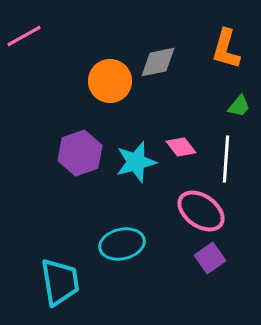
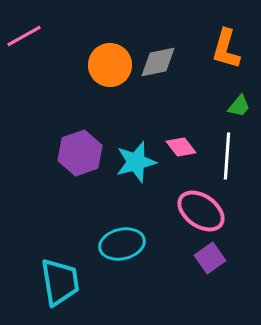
orange circle: moved 16 px up
white line: moved 1 px right, 3 px up
